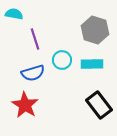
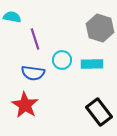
cyan semicircle: moved 2 px left, 3 px down
gray hexagon: moved 5 px right, 2 px up
blue semicircle: rotated 25 degrees clockwise
black rectangle: moved 7 px down
